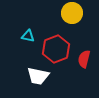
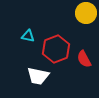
yellow circle: moved 14 px right
red semicircle: rotated 42 degrees counterclockwise
